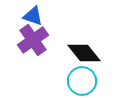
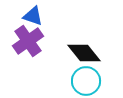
purple cross: moved 5 px left, 1 px down
cyan circle: moved 4 px right
